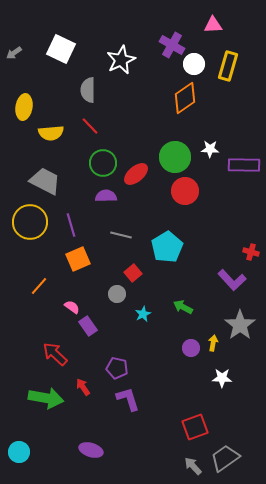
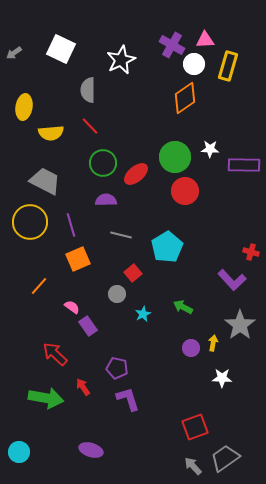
pink triangle at (213, 25): moved 8 px left, 15 px down
purple semicircle at (106, 196): moved 4 px down
